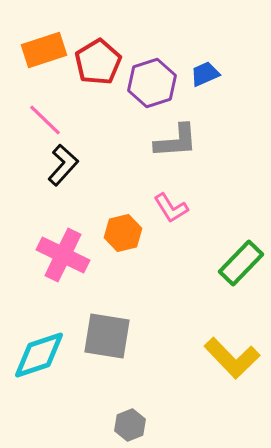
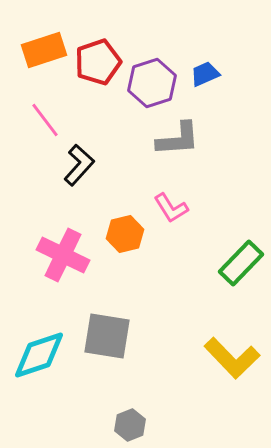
red pentagon: rotated 12 degrees clockwise
pink line: rotated 9 degrees clockwise
gray L-shape: moved 2 px right, 2 px up
black L-shape: moved 16 px right
orange hexagon: moved 2 px right, 1 px down
